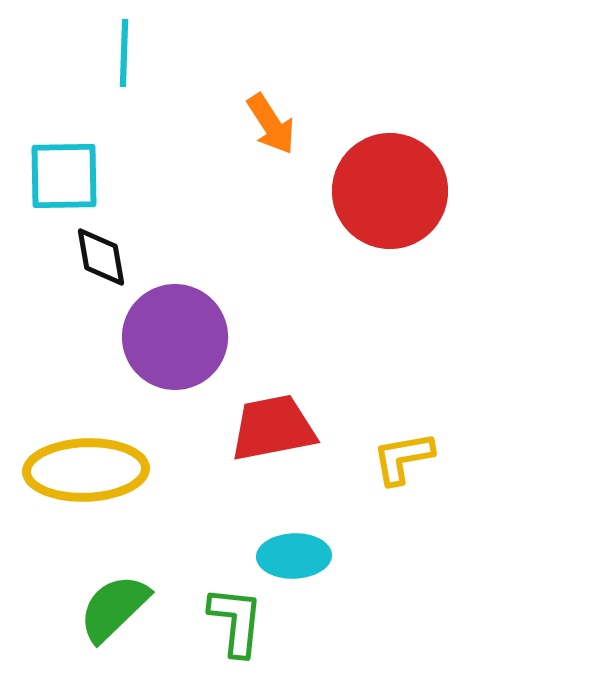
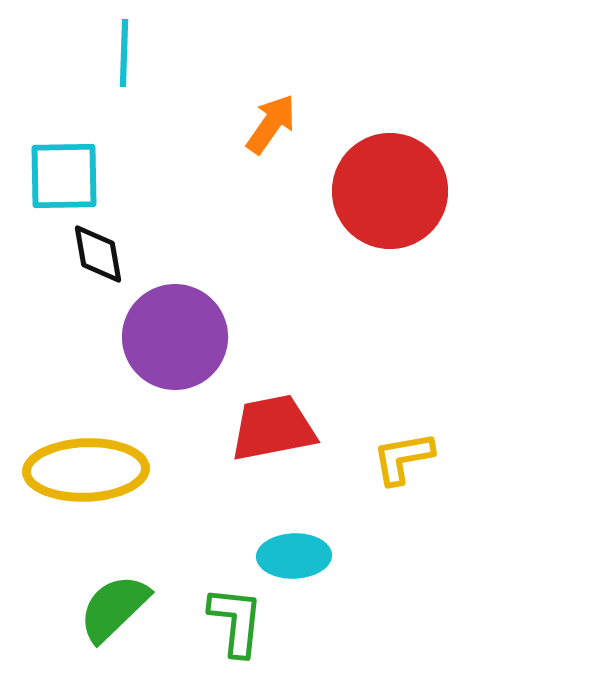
orange arrow: rotated 112 degrees counterclockwise
black diamond: moved 3 px left, 3 px up
